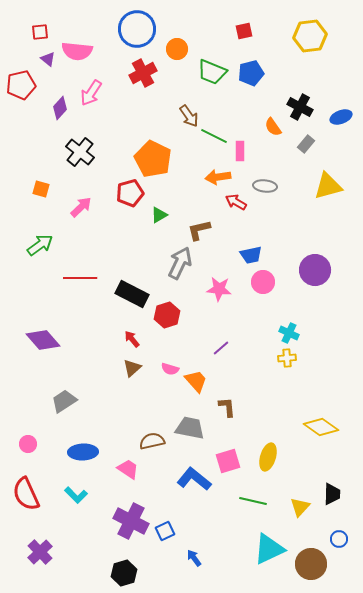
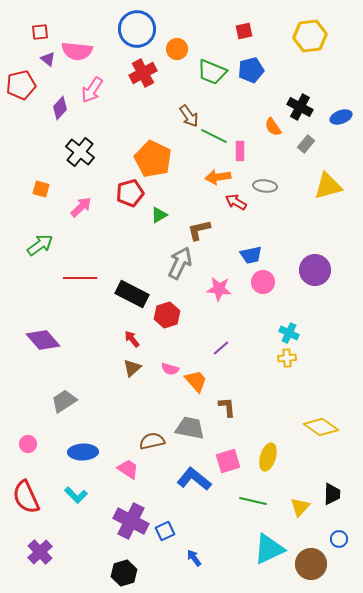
blue pentagon at (251, 73): moved 3 px up
pink arrow at (91, 93): moved 1 px right, 3 px up
red semicircle at (26, 494): moved 3 px down
